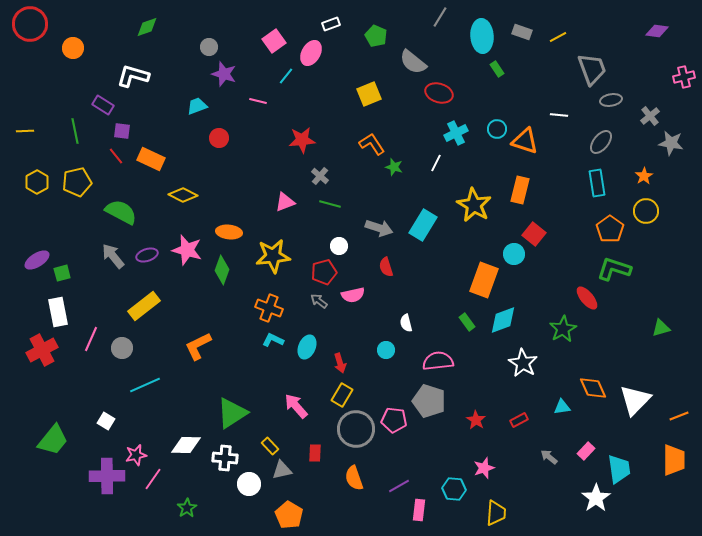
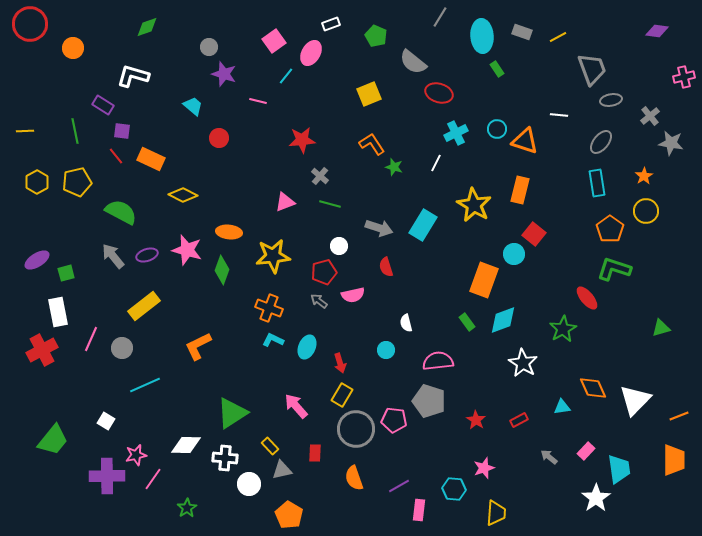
cyan trapezoid at (197, 106): moved 4 px left; rotated 60 degrees clockwise
green square at (62, 273): moved 4 px right
